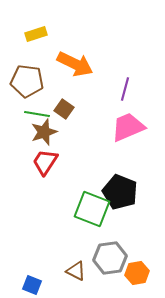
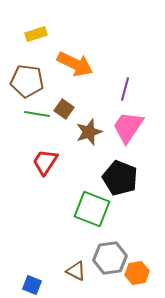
pink trapezoid: rotated 33 degrees counterclockwise
brown star: moved 45 px right
black pentagon: moved 14 px up
